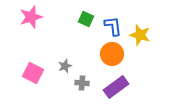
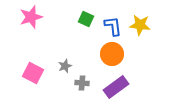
yellow star: moved 10 px up; rotated 10 degrees counterclockwise
